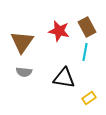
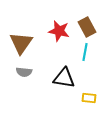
brown triangle: moved 1 px left, 1 px down
yellow rectangle: rotated 40 degrees clockwise
